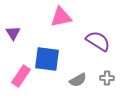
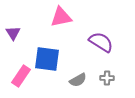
purple semicircle: moved 3 px right, 1 px down
